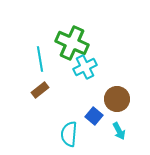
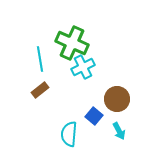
cyan cross: moved 2 px left
